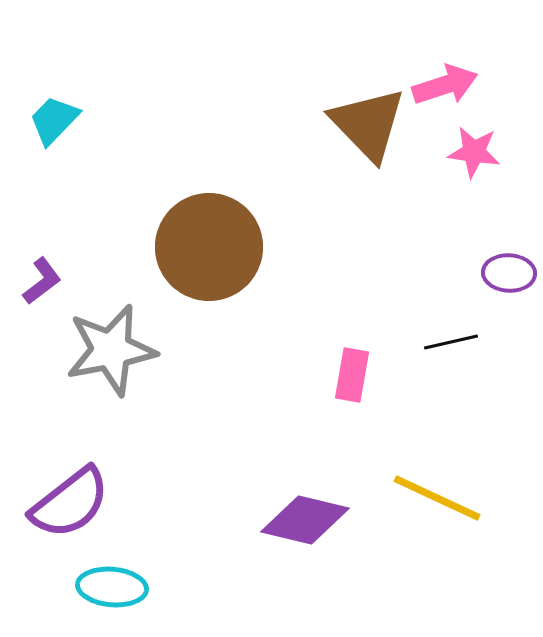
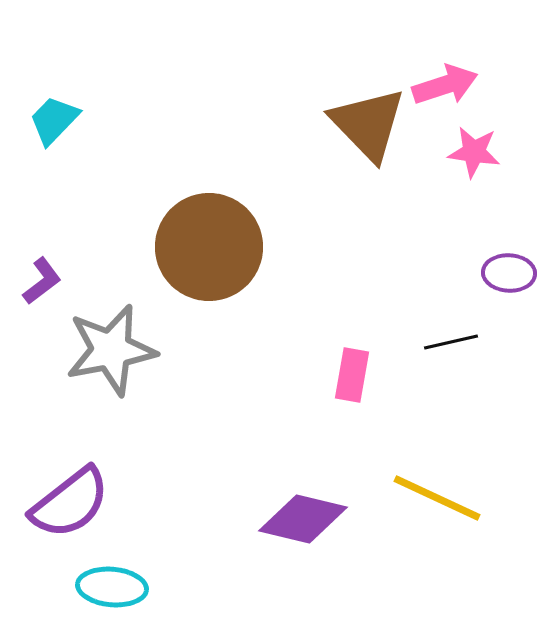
purple diamond: moved 2 px left, 1 px up
